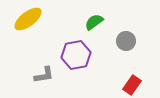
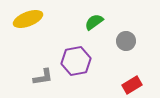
yellow ellipse: rotated 16 degrees clockwise
purple hexagon: moved 6 px down
gray L-shape: moved 1 px left, 2 px down
red rectangle: rotated 24 degrees clockwise
